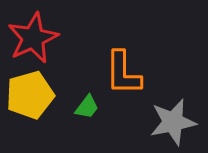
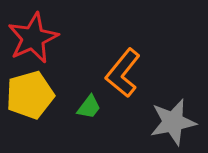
orange L-shape: rotated 39 degrees clockwise
green trapezoid: moved 2 px right
